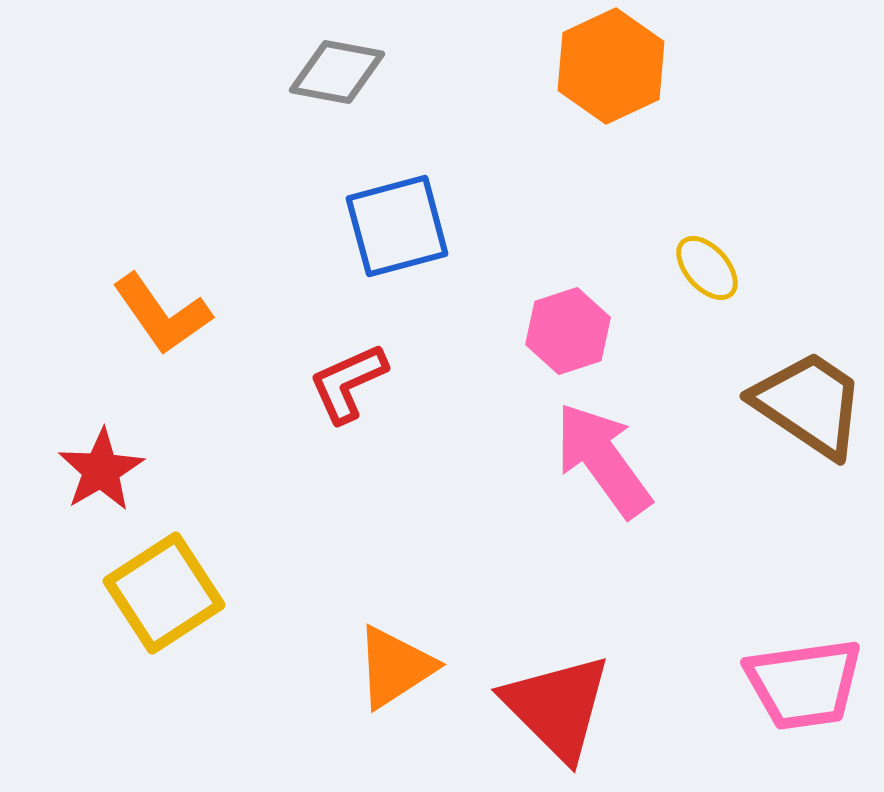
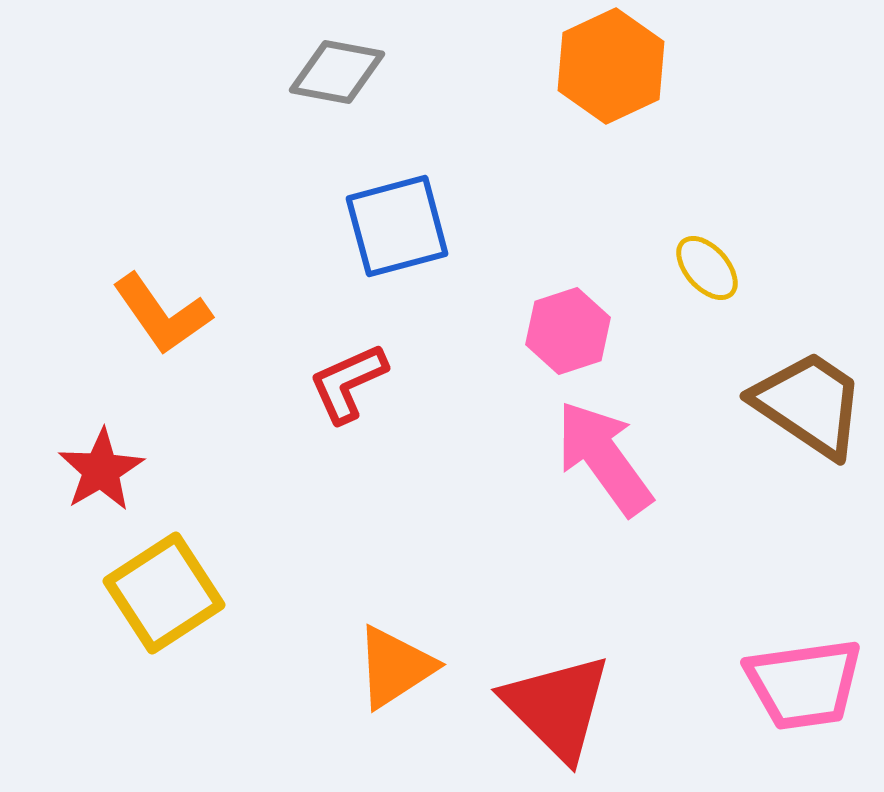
pink arrow: moved 1 px right, 2 px up
